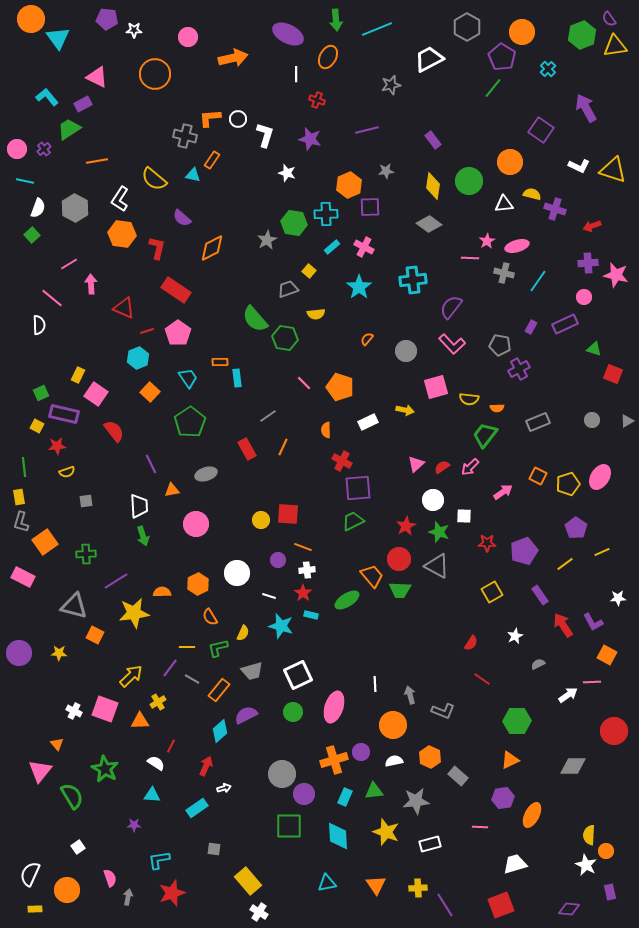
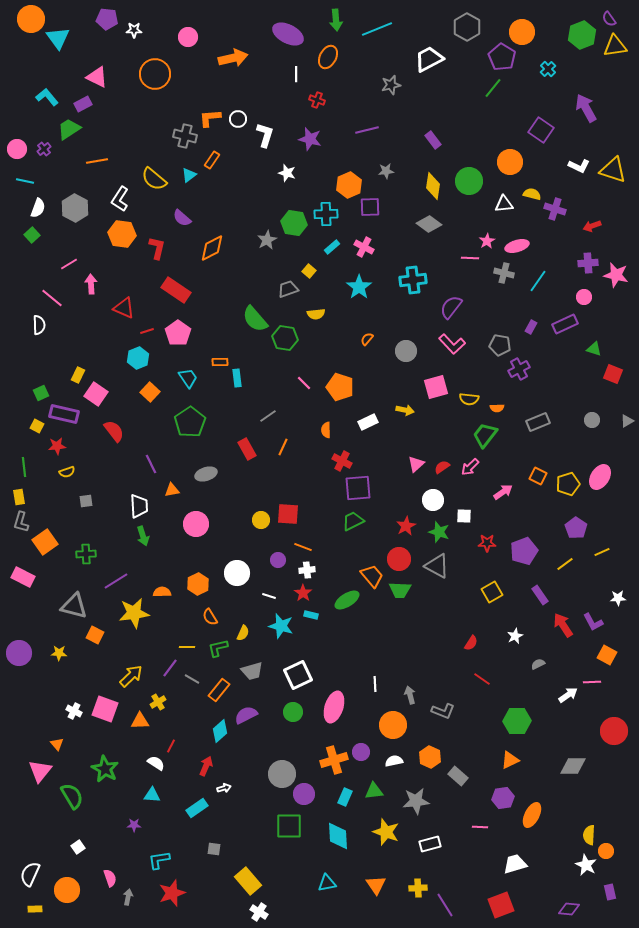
cyan triangle at (193, 175): moved 4 px left; rotated 49 degrees counterclockwise
